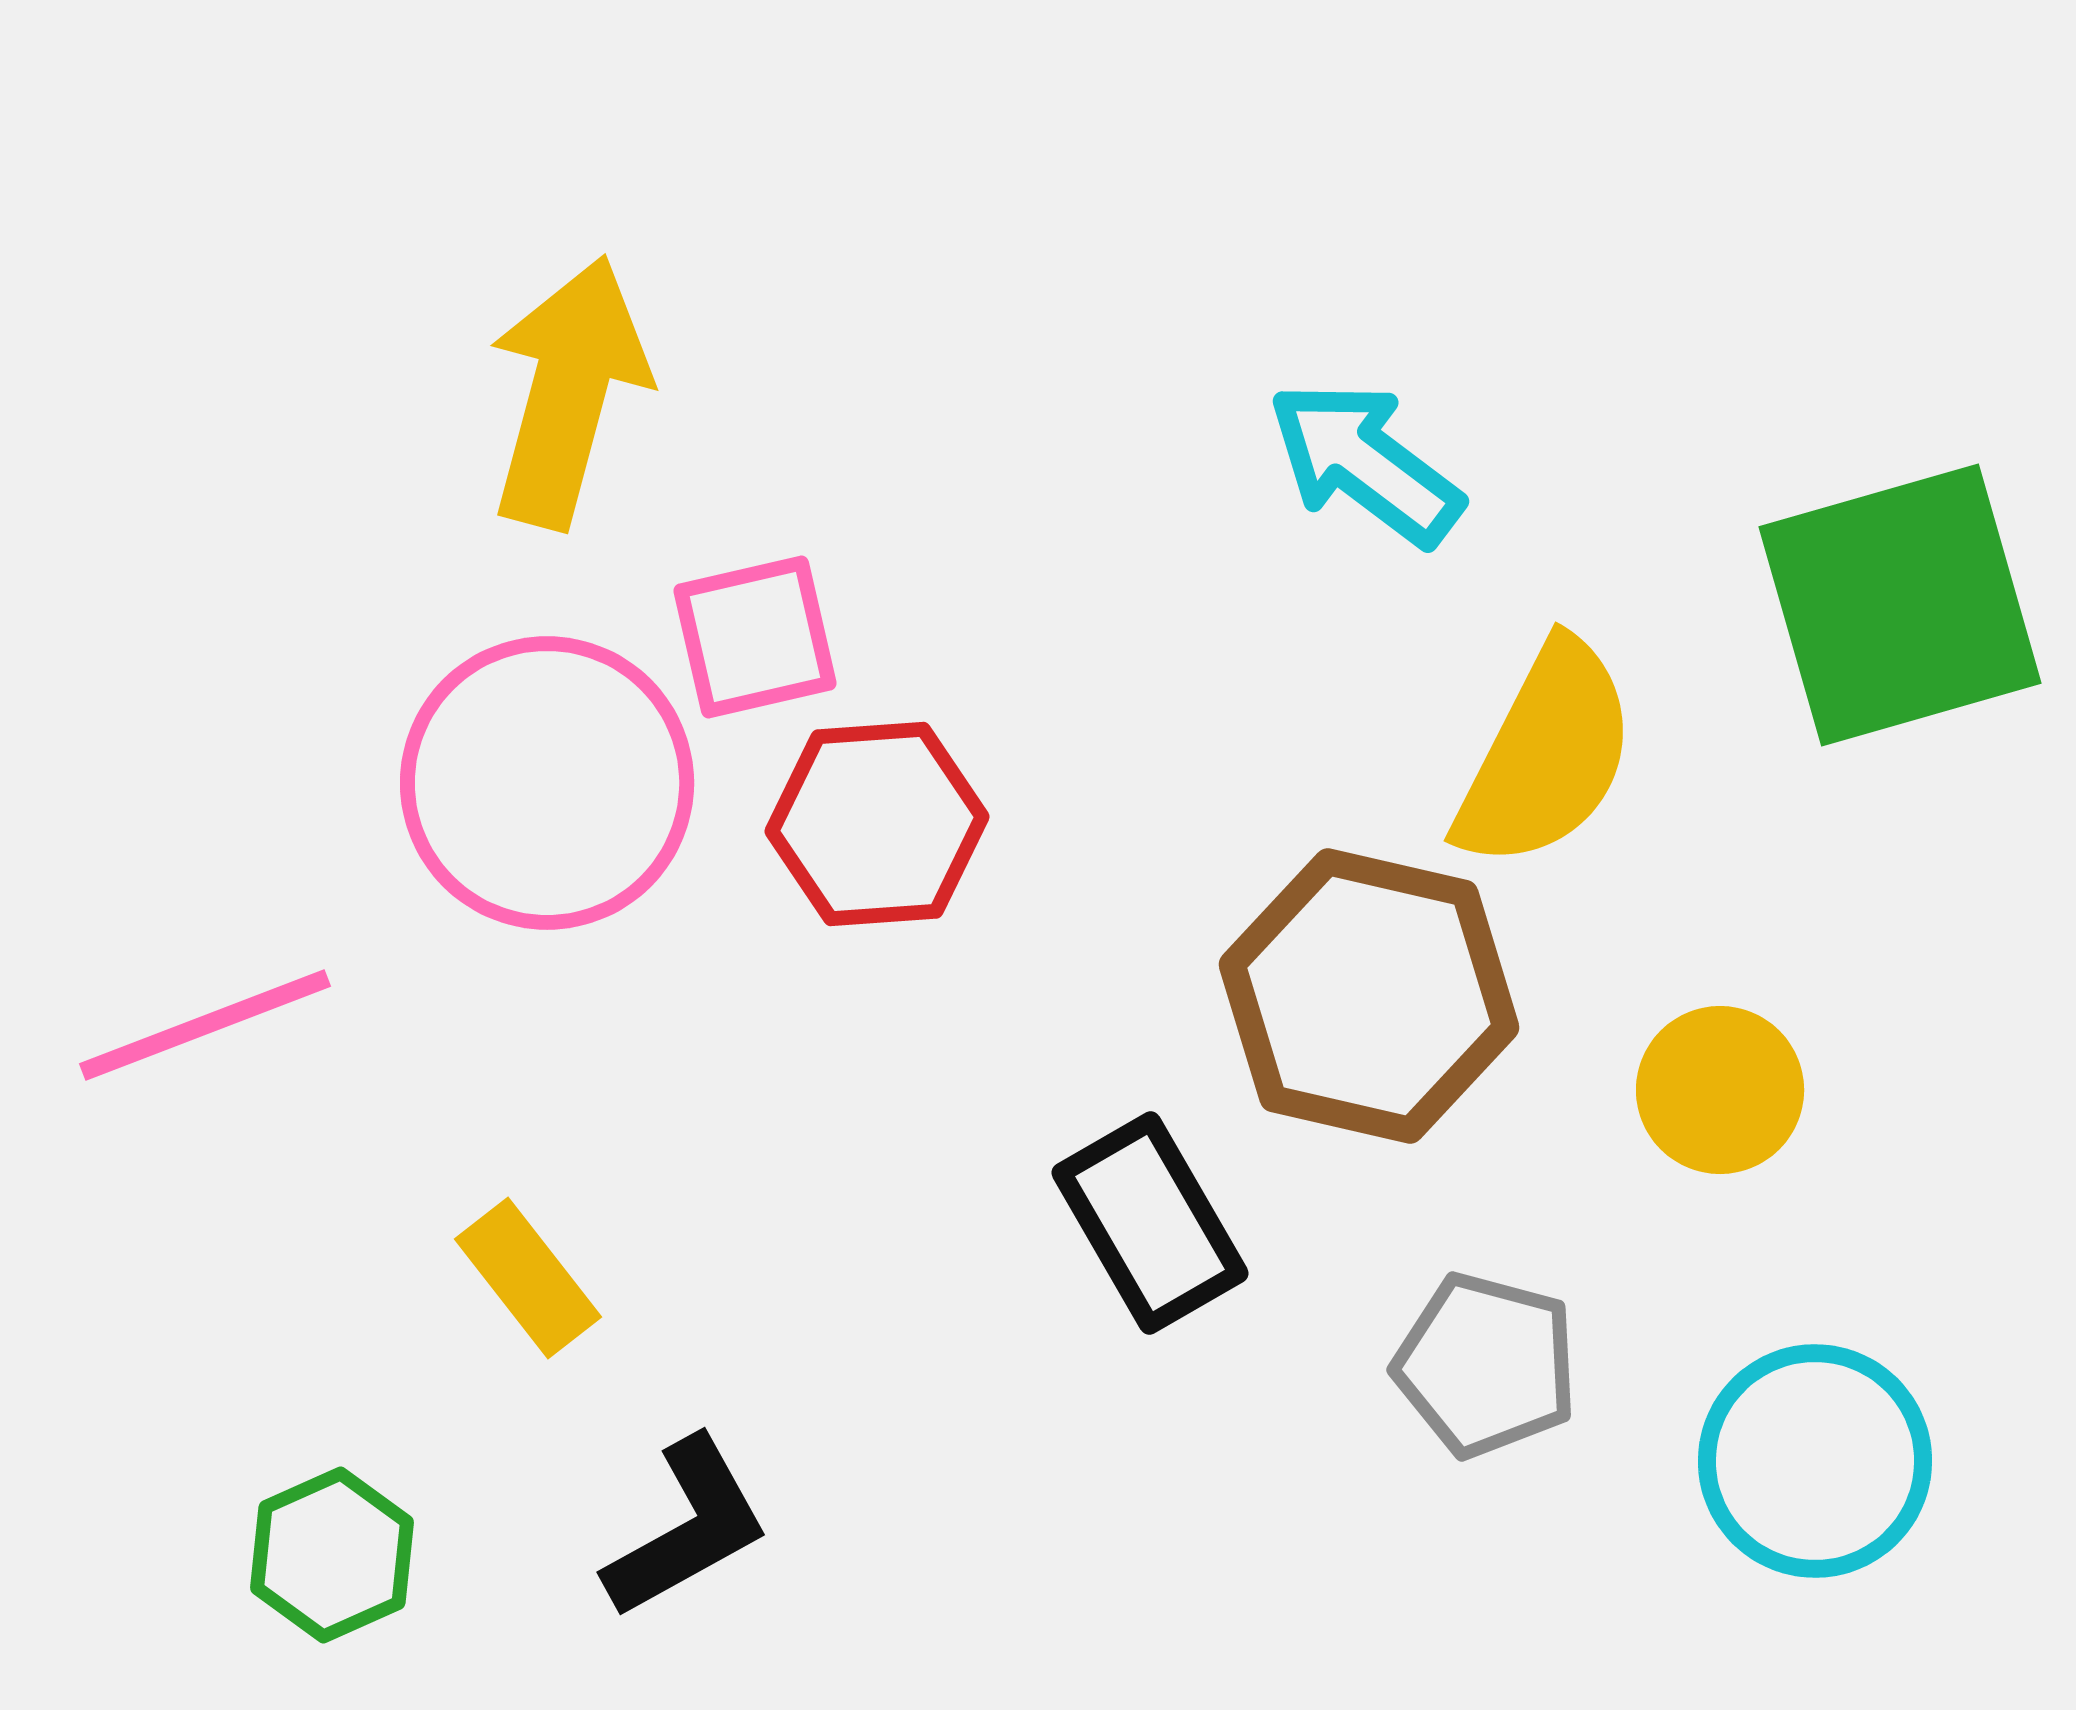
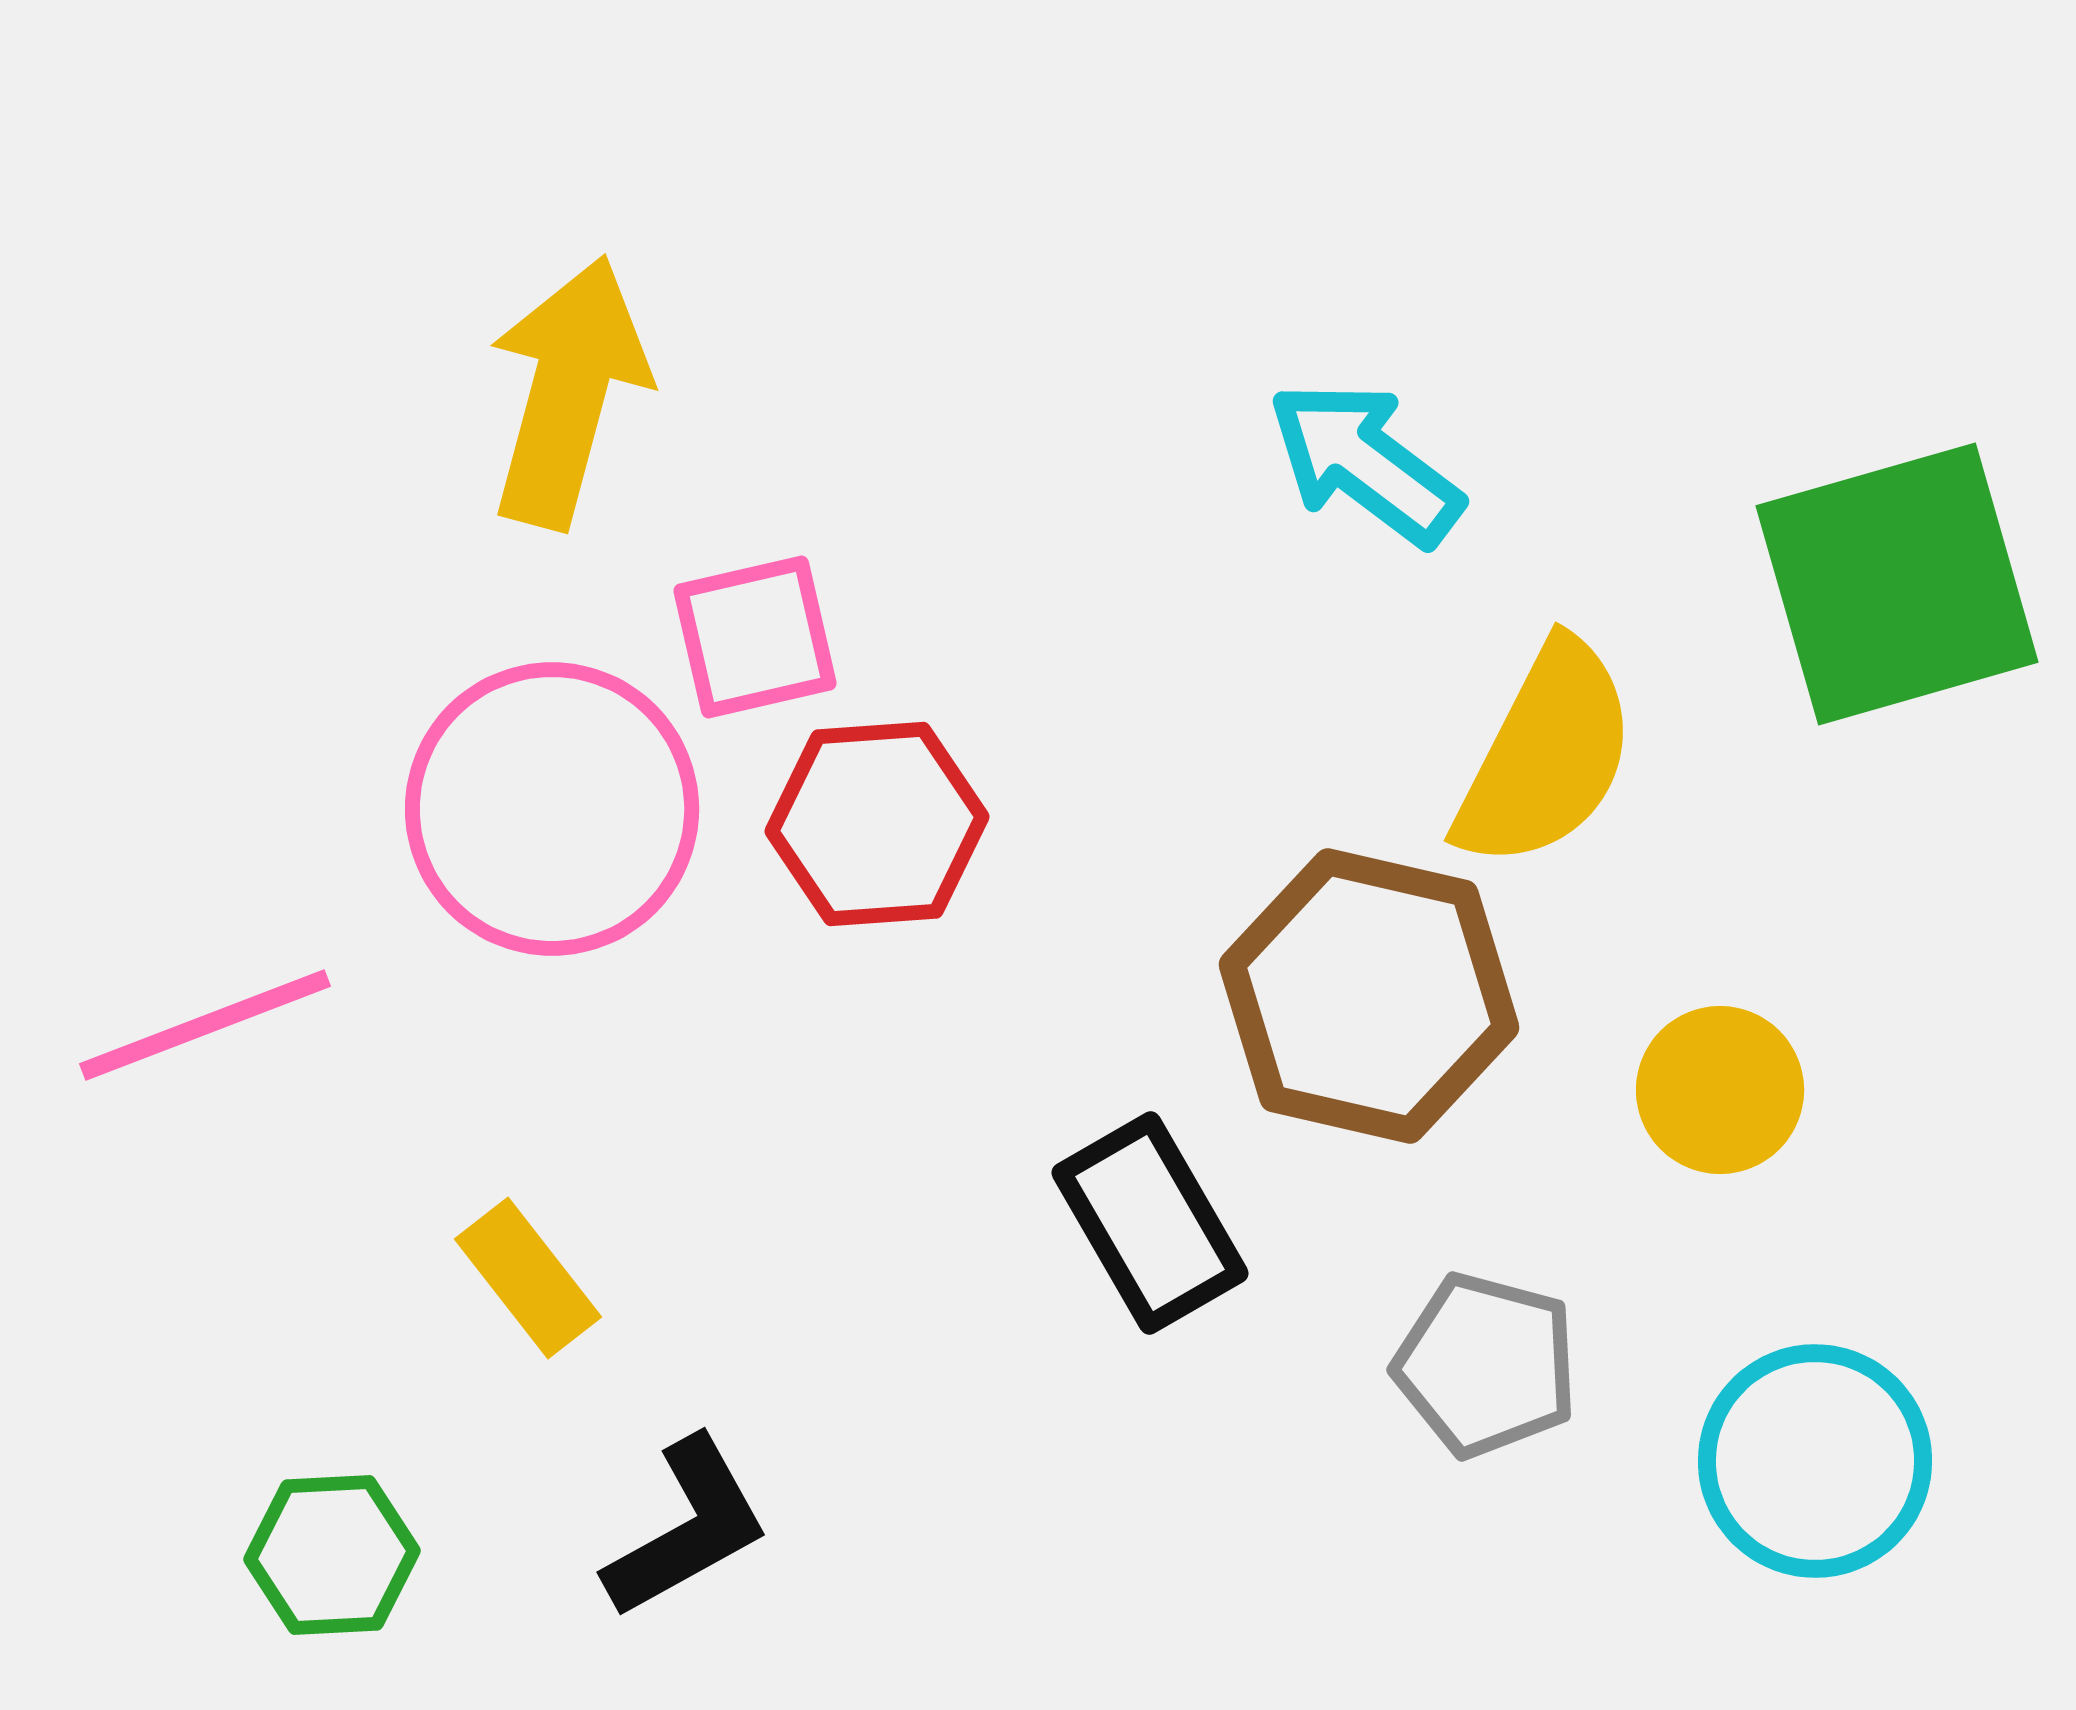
green square: moved 3 px left, 21 px up
pink circle: moved 5 px right, 26 px down
green hexagon: rotated 21 degrees clockwise
